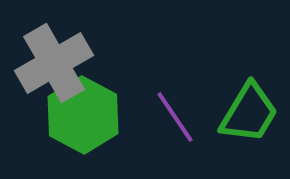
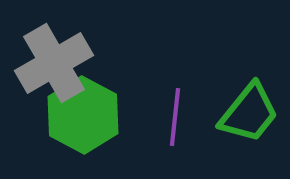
green trapezoid: rotated 8 degrees clockwise
purple line: rotated 40 degrees clockwise
